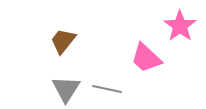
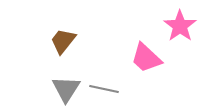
gray line: moved 3 px left
